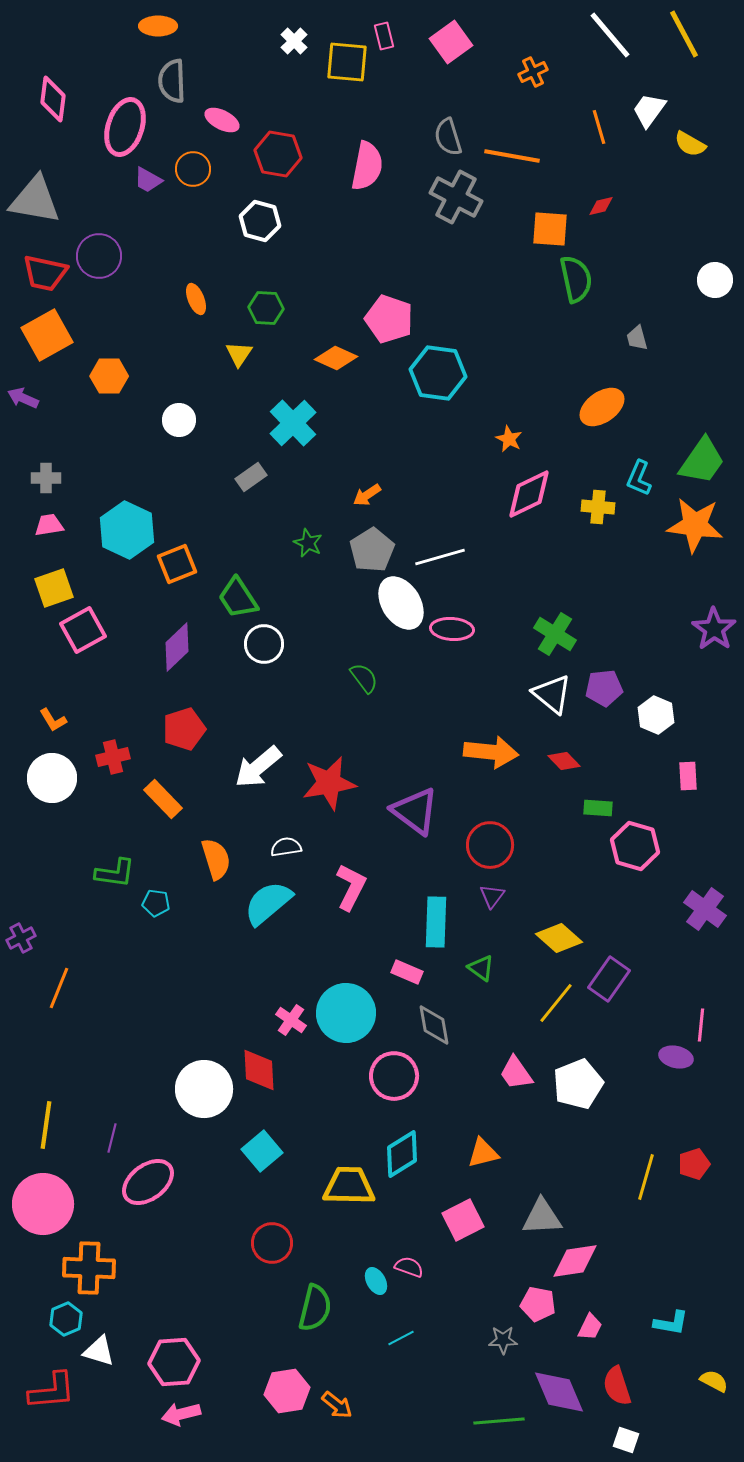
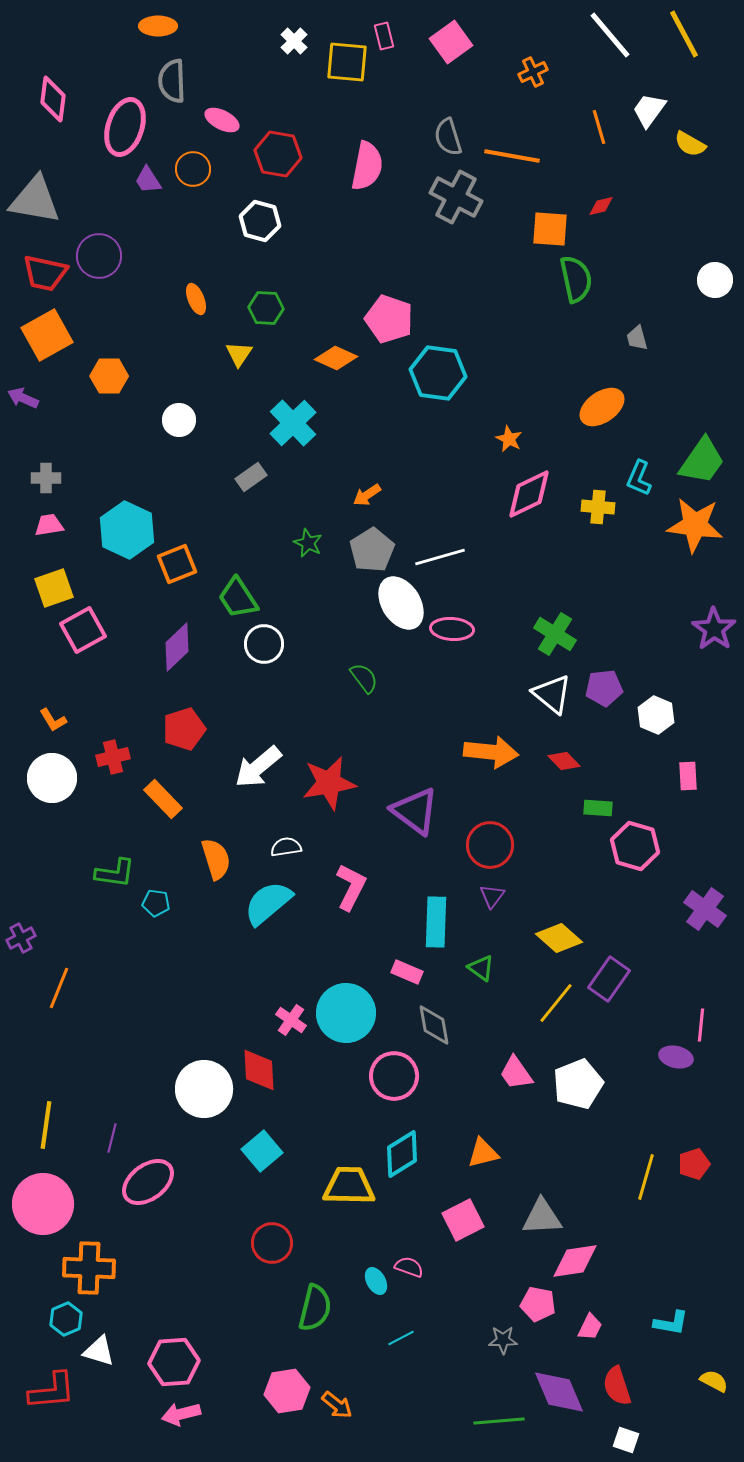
purple trapezoid at (148, 180): rotated 28 degrees clockwise
